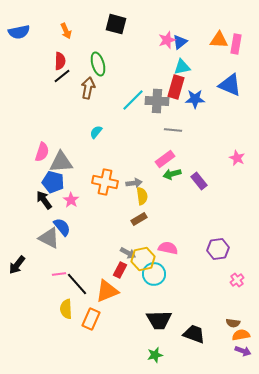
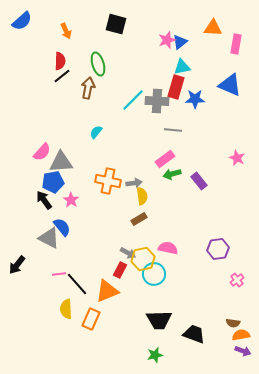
blue semicircle at (19, 32): moved 3 px right, 11 px up; rotated 30 degrees counterclockwise
orange triangle at (219, 40): moved 6 px left, 12 px up
pink semicircle at (42, 152): rotated 24 degrees clockwise
blue pentagon at (53, 182): rotated 25 degrees counterclockwise
orange cross at (105, 182): moved 3 px right, 1 px up
